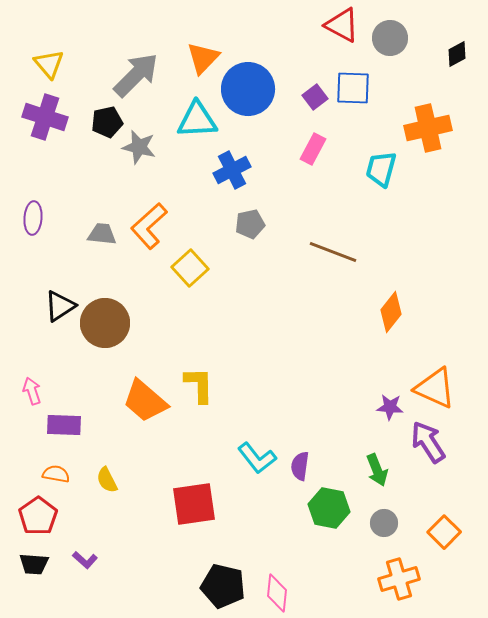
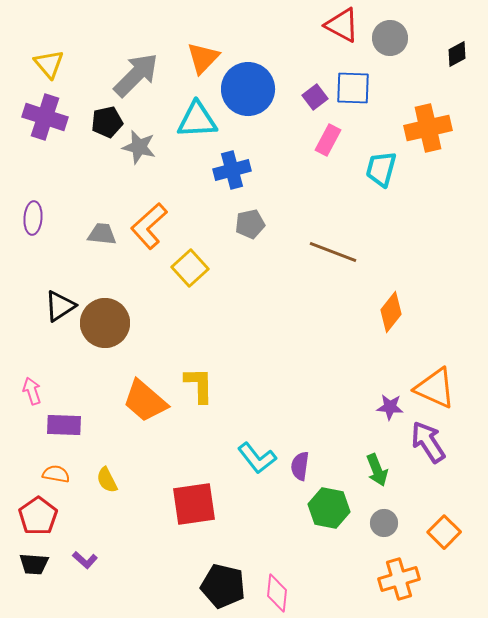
pink rectangle at (313, 149): moved 15 px right, 9 px up
blue cross at (232, 170): rotated 12 degrees clockwise
